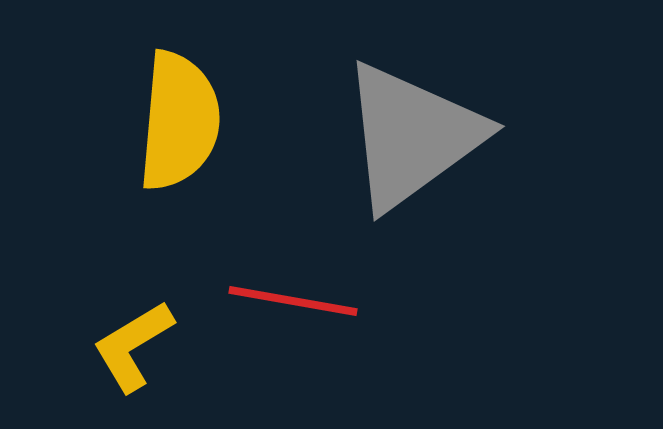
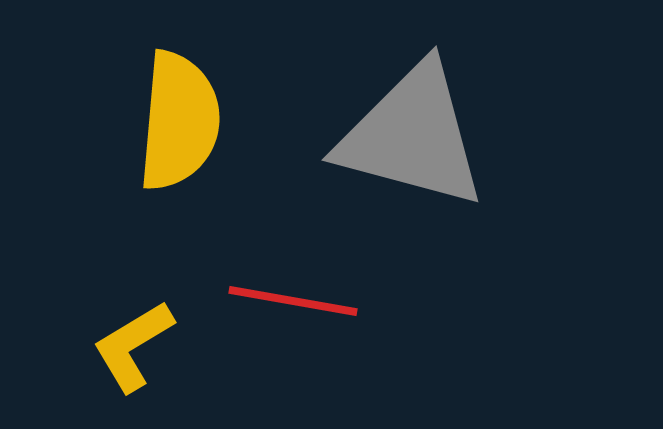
gray triangle: rotated 51 degrees clockwise
